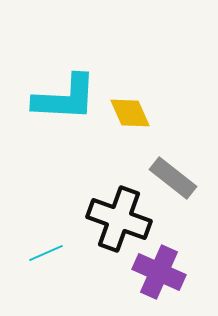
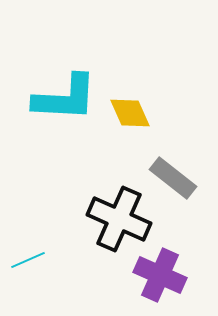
black cross: rotated 4 degrees clockwise
cyan line: moved 18 px left, 7 px down
purple cross: moved 1 px right, 3 px down
